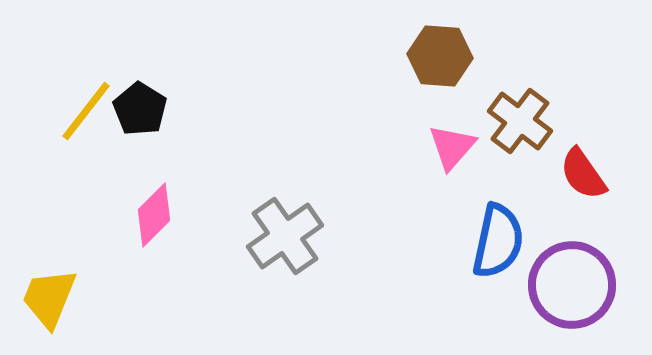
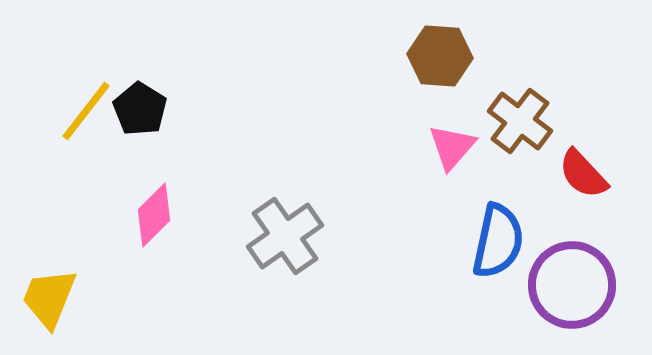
red semicircle: rotated 8 degrees counterclockwise
